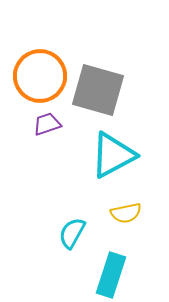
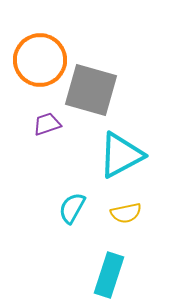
orange circle: moved 16 px up
gray square: moved 7 px left
cyan triangle: moved 8 px right
cyan semicircle: moved 25 px up
cyan rectangle: moved 2 px left
